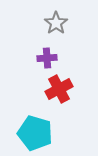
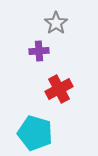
purple cross: moved 8 px left, 7 px up
